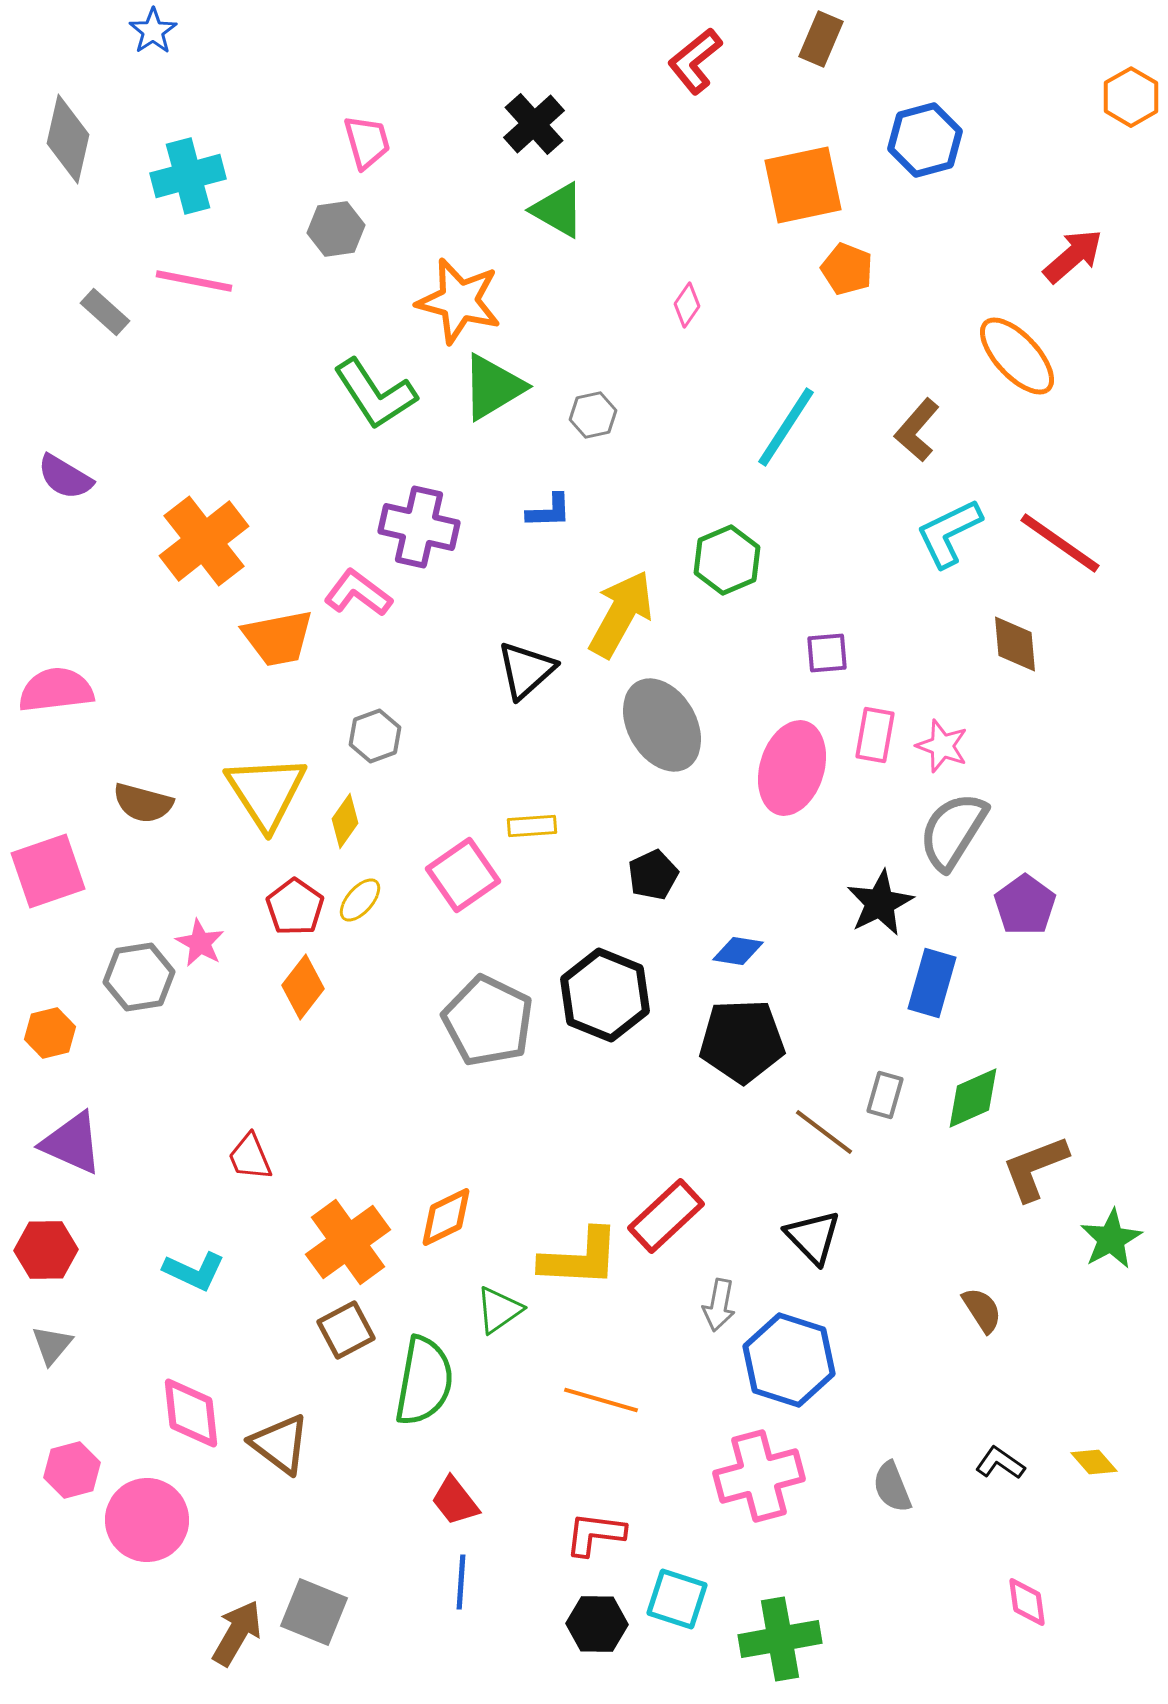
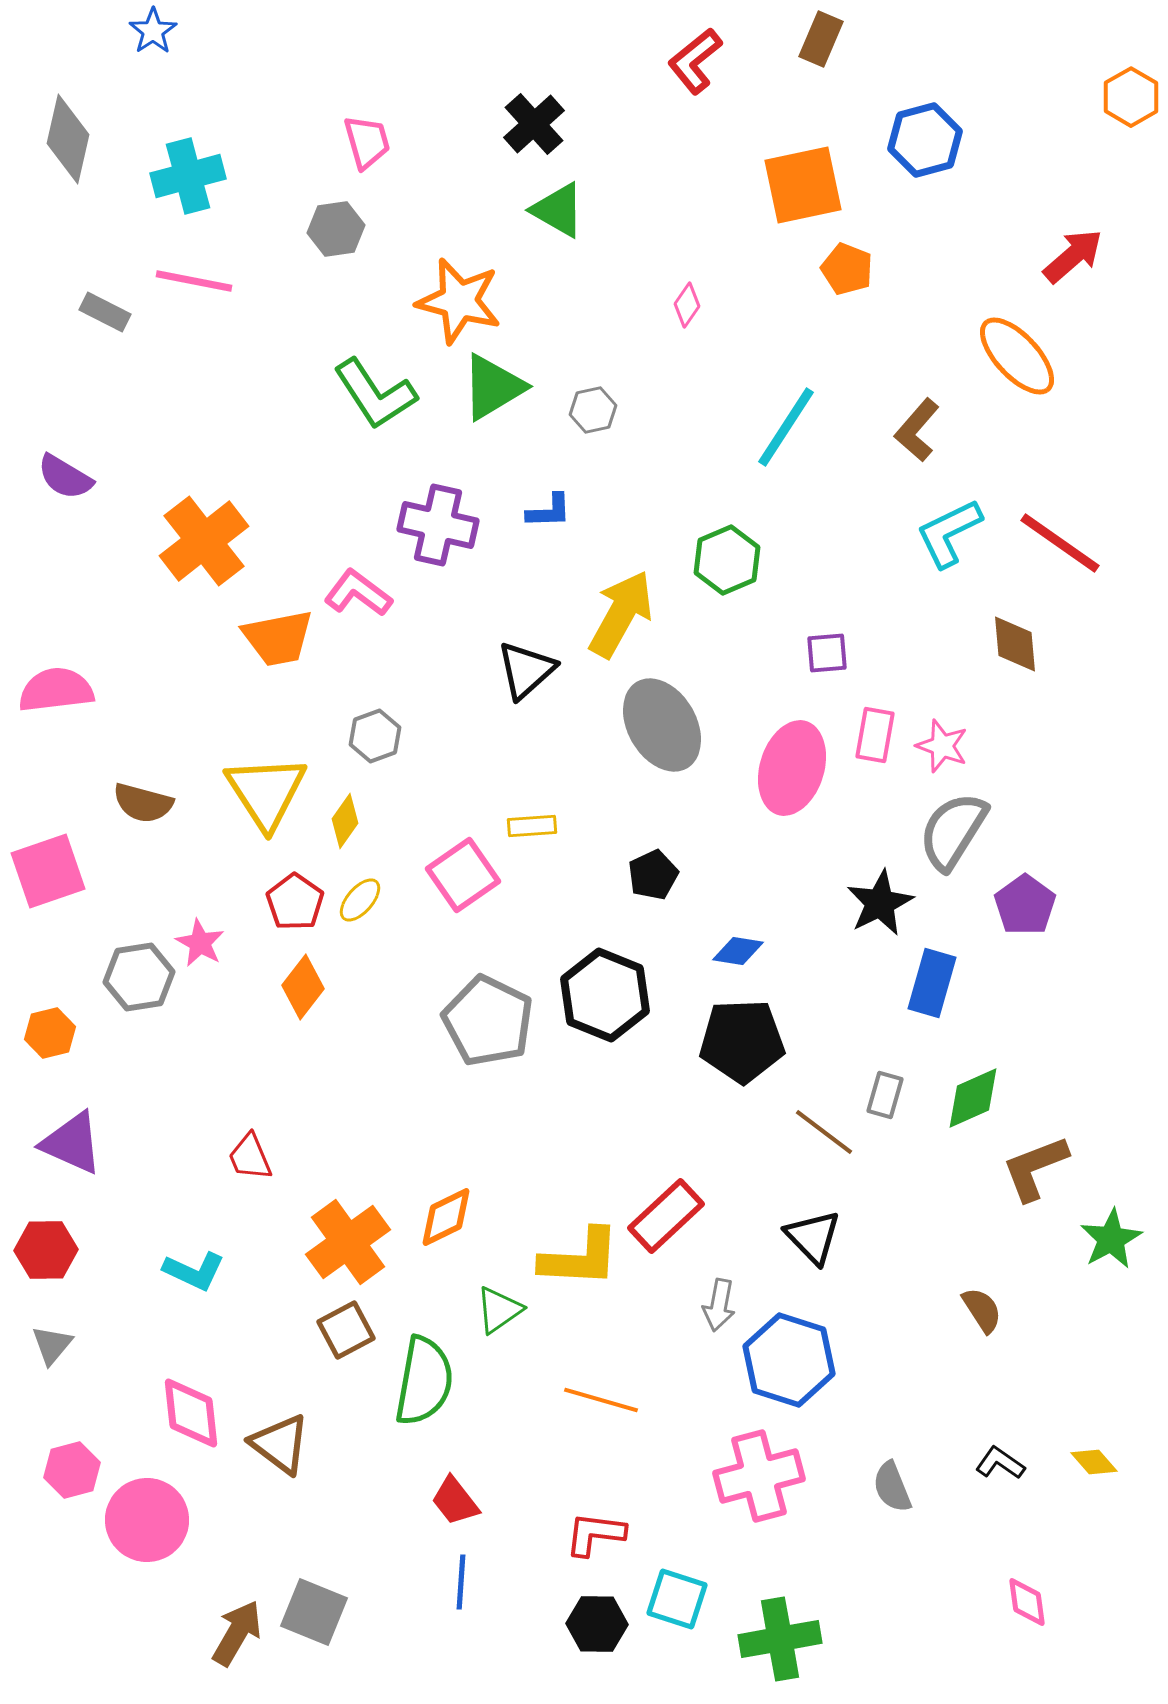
gray rectangle at (105, 312): rotated 15 degrees counterclockwise
gray hexagon at (593, 415): moved 5 px up
purple cross at (419, 527): moved 19 px right, 2 px up
red pentagon at (295, 907): moved 5 px up
